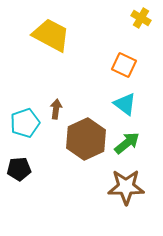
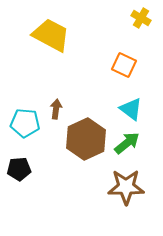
cyan triangle: moved 6 px right, 5 px down
cyan pentagon: rotated 24 degrees clockwise
